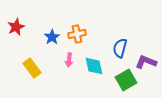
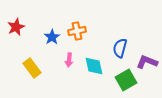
orange cross: moved 3 px up
purple L-shape: moved 1 px right
